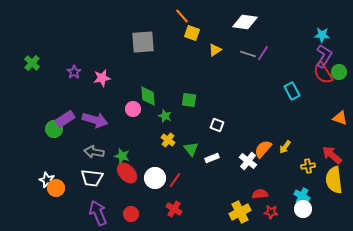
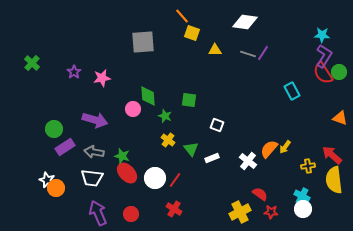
yellow triangle at (215, 50): rotated 32 degrees clockwise
purple rectangle at (65, 119): moved 28 px down
orange semicircle at (263, 149): moved 6 px right
red semicircle at (260, 194): rotated 42 degrees clockwise
